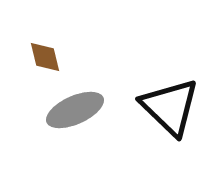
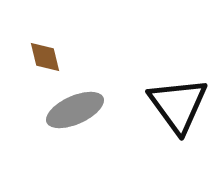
black triangle: moved 8 px right, 2 px up; rotated 10 degrees clockwise
